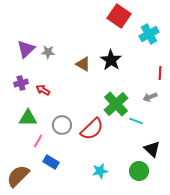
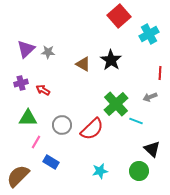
red square: rotated 15 degrees clockwise
pink line: moved 2 px left, 1 px down
